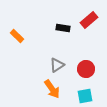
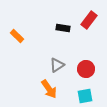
red rectangle: rotated 12 degrees counterclockwise
orange arrow: moved 3 px left
